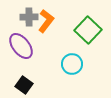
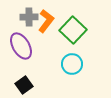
green square: moved 15 px left
purple ellipse: rotated 8 degrees clockwise
black square: rotated 18 degrees clockwise
